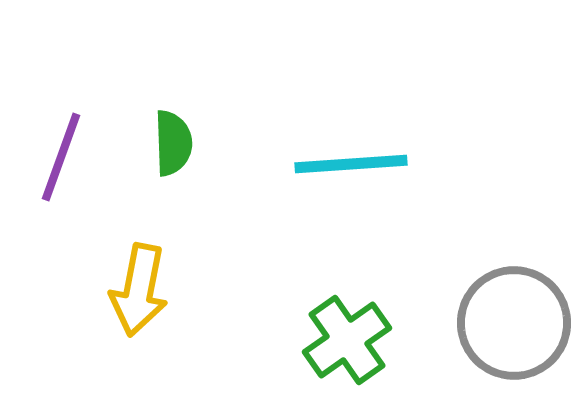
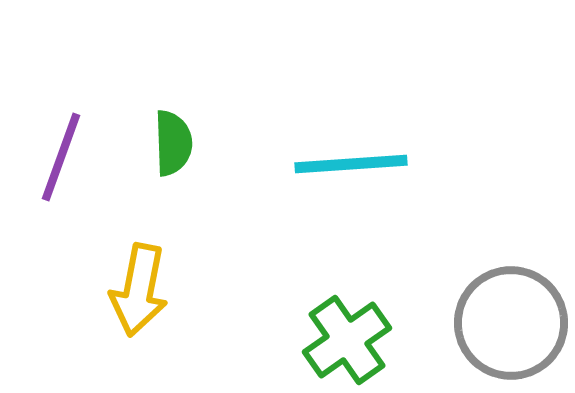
gray circle: moved 3 px left
